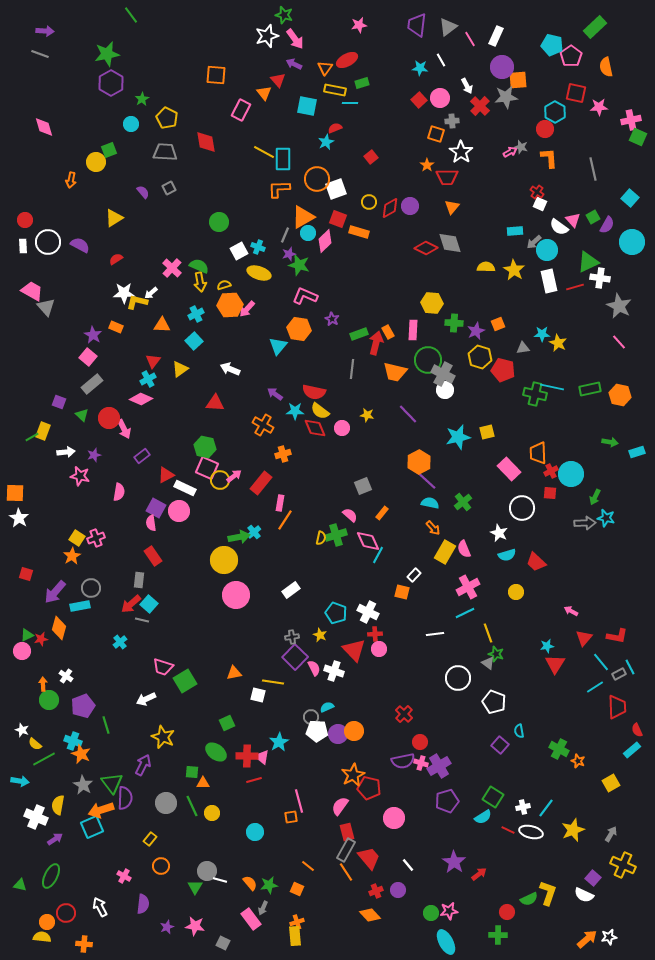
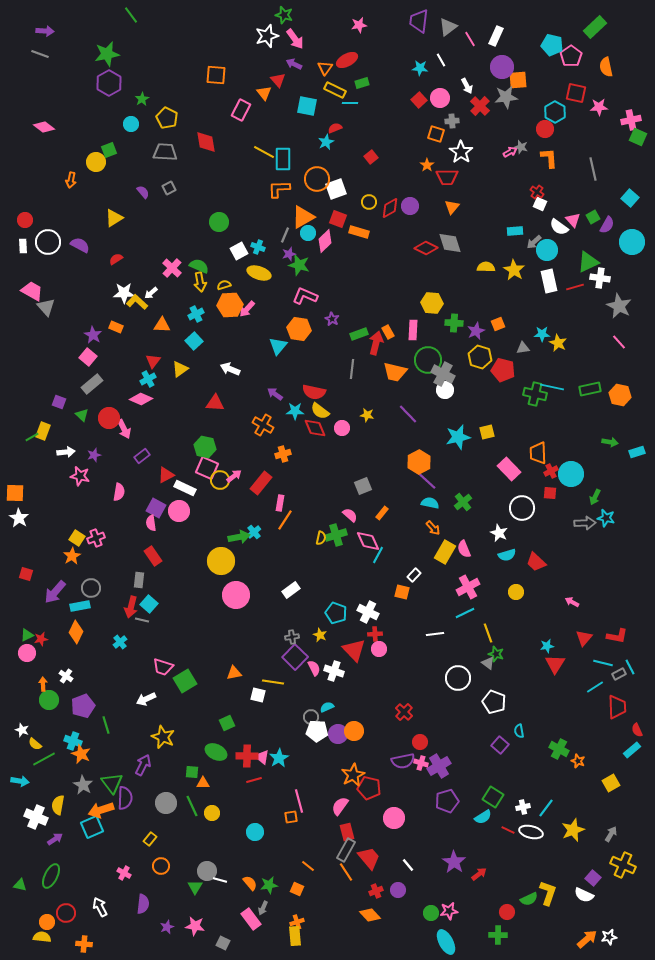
purple trapezoid at (417, 25): moved 2 px right, 4 px up
purple hexagon at (111, 83): moved 2 px left
yellow rectangle at (335, 90): rotated 15 degrees clockwise
pink diamond at (44, 127): rotated 35 degrees counterclockwise
yellow L-shape at (137, 302): rotated 30 degrees clockwise
yellow circle at (224, 560): moved 3 px left, 1 px down
red arrow at (131, 604): moved 3 px down; rotated 35 degrees counterclockwise
pink arrow at (571, 611): moved 1 px right, 9 px up
orange diamond at (59, 628): moved 17 px right, 4 px down; rotated 10 degrees clockwise
pink circle at (22, 651): moved 5 px right, 2 px down
cyan line at (601, 662): moved 2 px right, 1 px down; rotated 36 degrees counterclockwise
red cross at (404, 714): moved 2 px up
cyan star at (279, 742): moved 16 px down
green ellipse at (216, 752): rotated 10 degrees counterclockwise
pink cross at (124, 876): moved 3 px up
